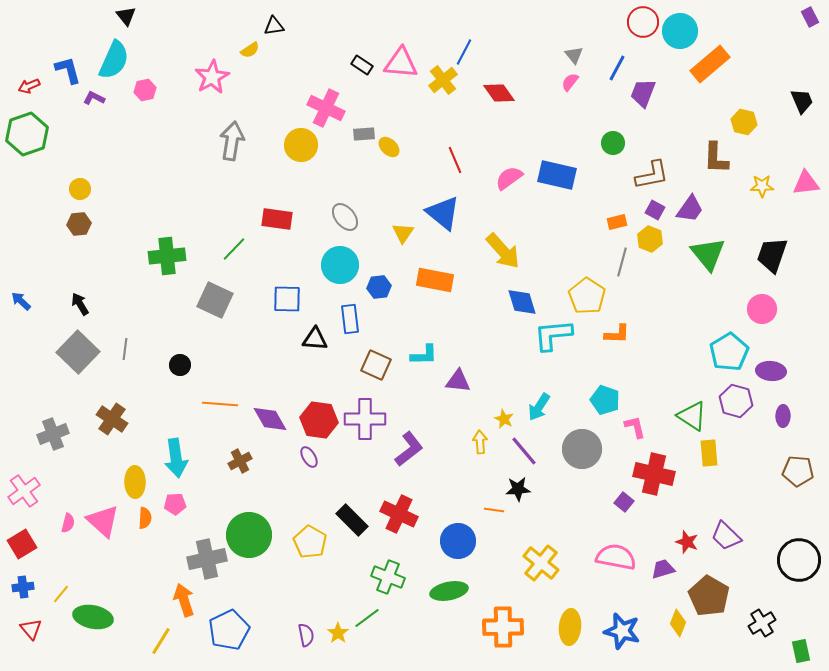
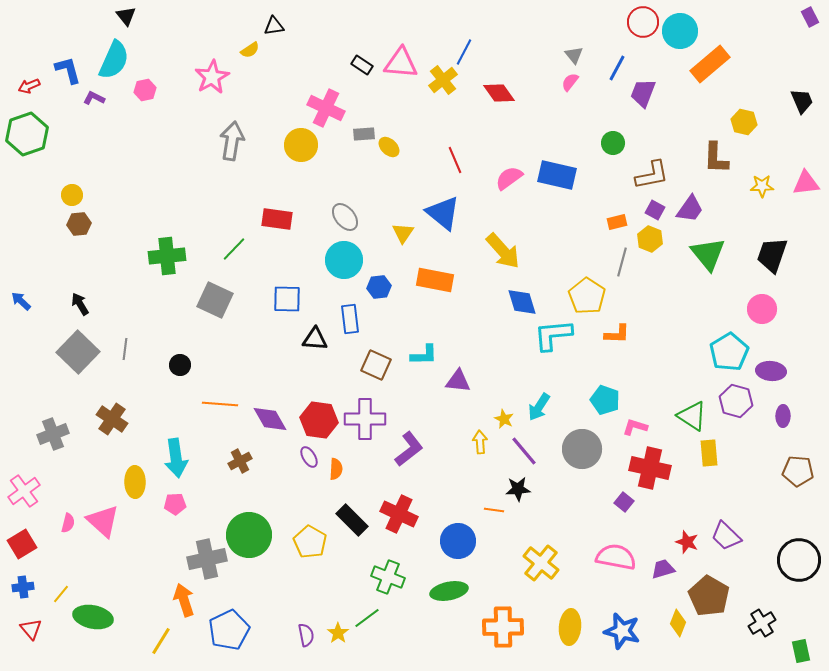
yellow circle at (80, 189): moved 8 px left, 6 px down
cyan circle at (340, 265): moved 4 px right, 5 px up
pink L-shape at (635, 427): rotated 60 degrees counterclockwise
red cross at (654, 474): moved 4 px left, 6 px up
orange semicircle at (145, 518): moved 191 px right, 49 px up
